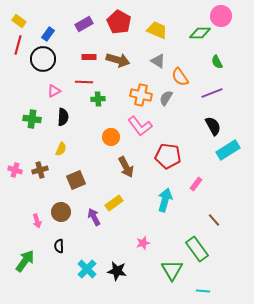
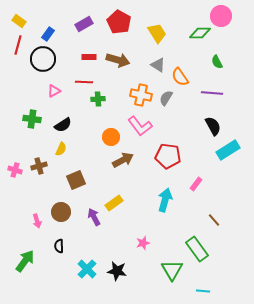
yellow trapezoid at (157, 30): moved 3 px down; rotated 35 degrees clockwise
gray triangle at (158, 61): moved 4 px down
purple line at (212, 93): rotated 25 degrees clockwise
black semicircle at (63, 117): moved 8 px down; rotated 54 degrees clockwise
brown arrow at (126, 167): moved 3 px left, 7 px up; rotated 90 degrees counterclockwise
brown cross at (40, 170): moved 1 px left, 4 px up
